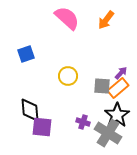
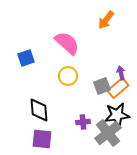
pink semicircle: moved 25 px down
blue square: moved 4 px down
purple arrow: rotated 56 degrees counterclockwise
gray square: rotated 24 degrees counterclockwise
black diamond: moved 9 px right
black star: rotated 25 degrees clockwise
purple cross: rotated 24 degrees counterclockwise
purple square: moved 12 px down
gray cross: rotated 20 degrees clockwise
